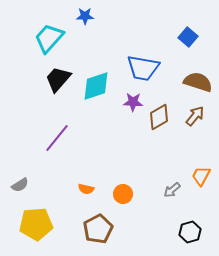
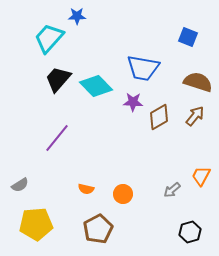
blue star: moved 8 px left
blue square: rotated 18 degrees counterclockwise
cyan diamond: rotated 64 degrees clockwise
